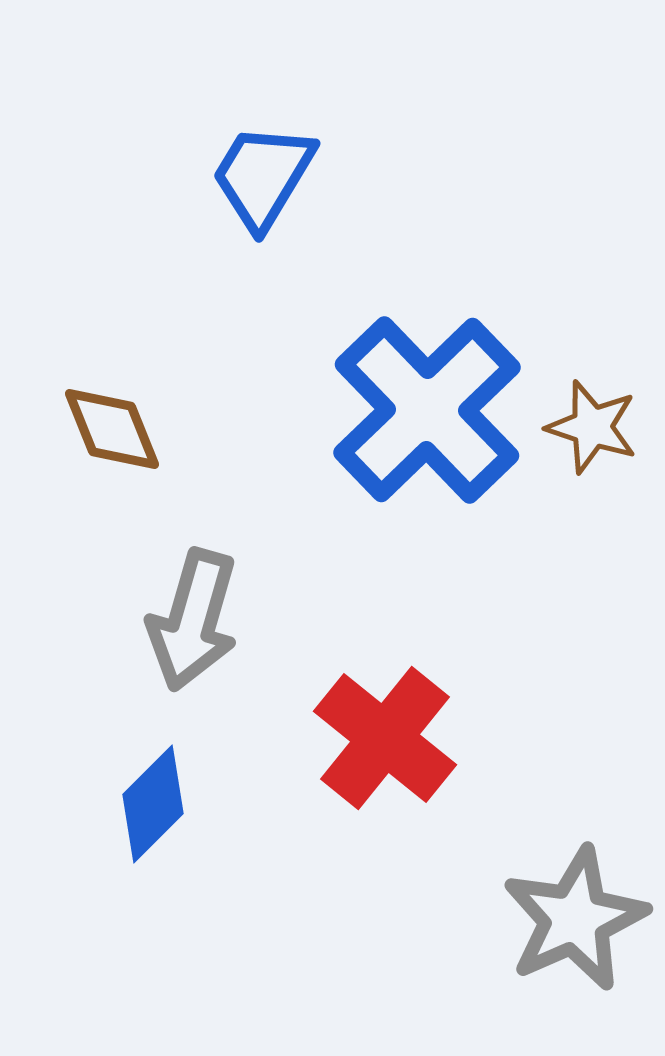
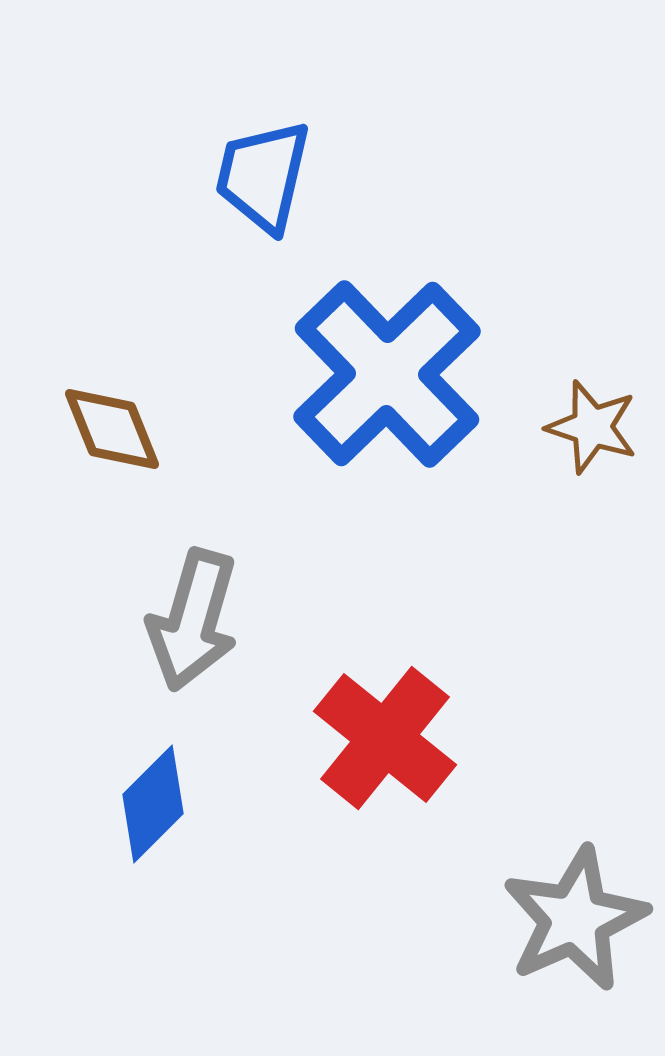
blue trapezoid: rotated 18 degrees counterclockwise
blue cross: moved 40 px left, 36 px up
